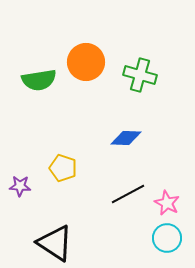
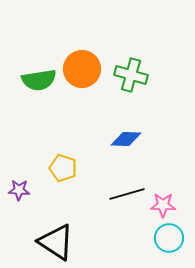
orange circle: moved 4 px left, 7 px down
green cross: moved 9 px left
blue diamond: moved 1 px down
purple star: moved 1 px left, 4 px down
black line: moved 1 px left; rotated 12 degrees clockwise
pink star: moved 4 px left, 2 px down; rotated 25 degrees counterclockwise
cyan circle: moved 2 px right
black triangle: moved 1 px right, 1 px up
